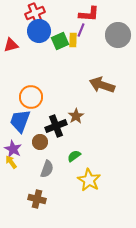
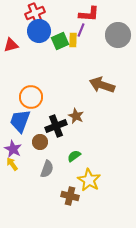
brown star: rotated 14 degrees counterclockwise
yellow arrow: moved 1 px right, 2 px down
brown cross: moved 33 px right, 3 px up
